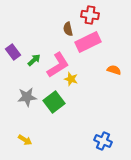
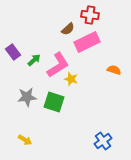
brown semicircle: rotated 120 degrees counterclockwise
pink rectangle: moved 1 px left
green square: rotated 35 degrees counterclockwise
blue cross: rotated 30 degrees clockwise
